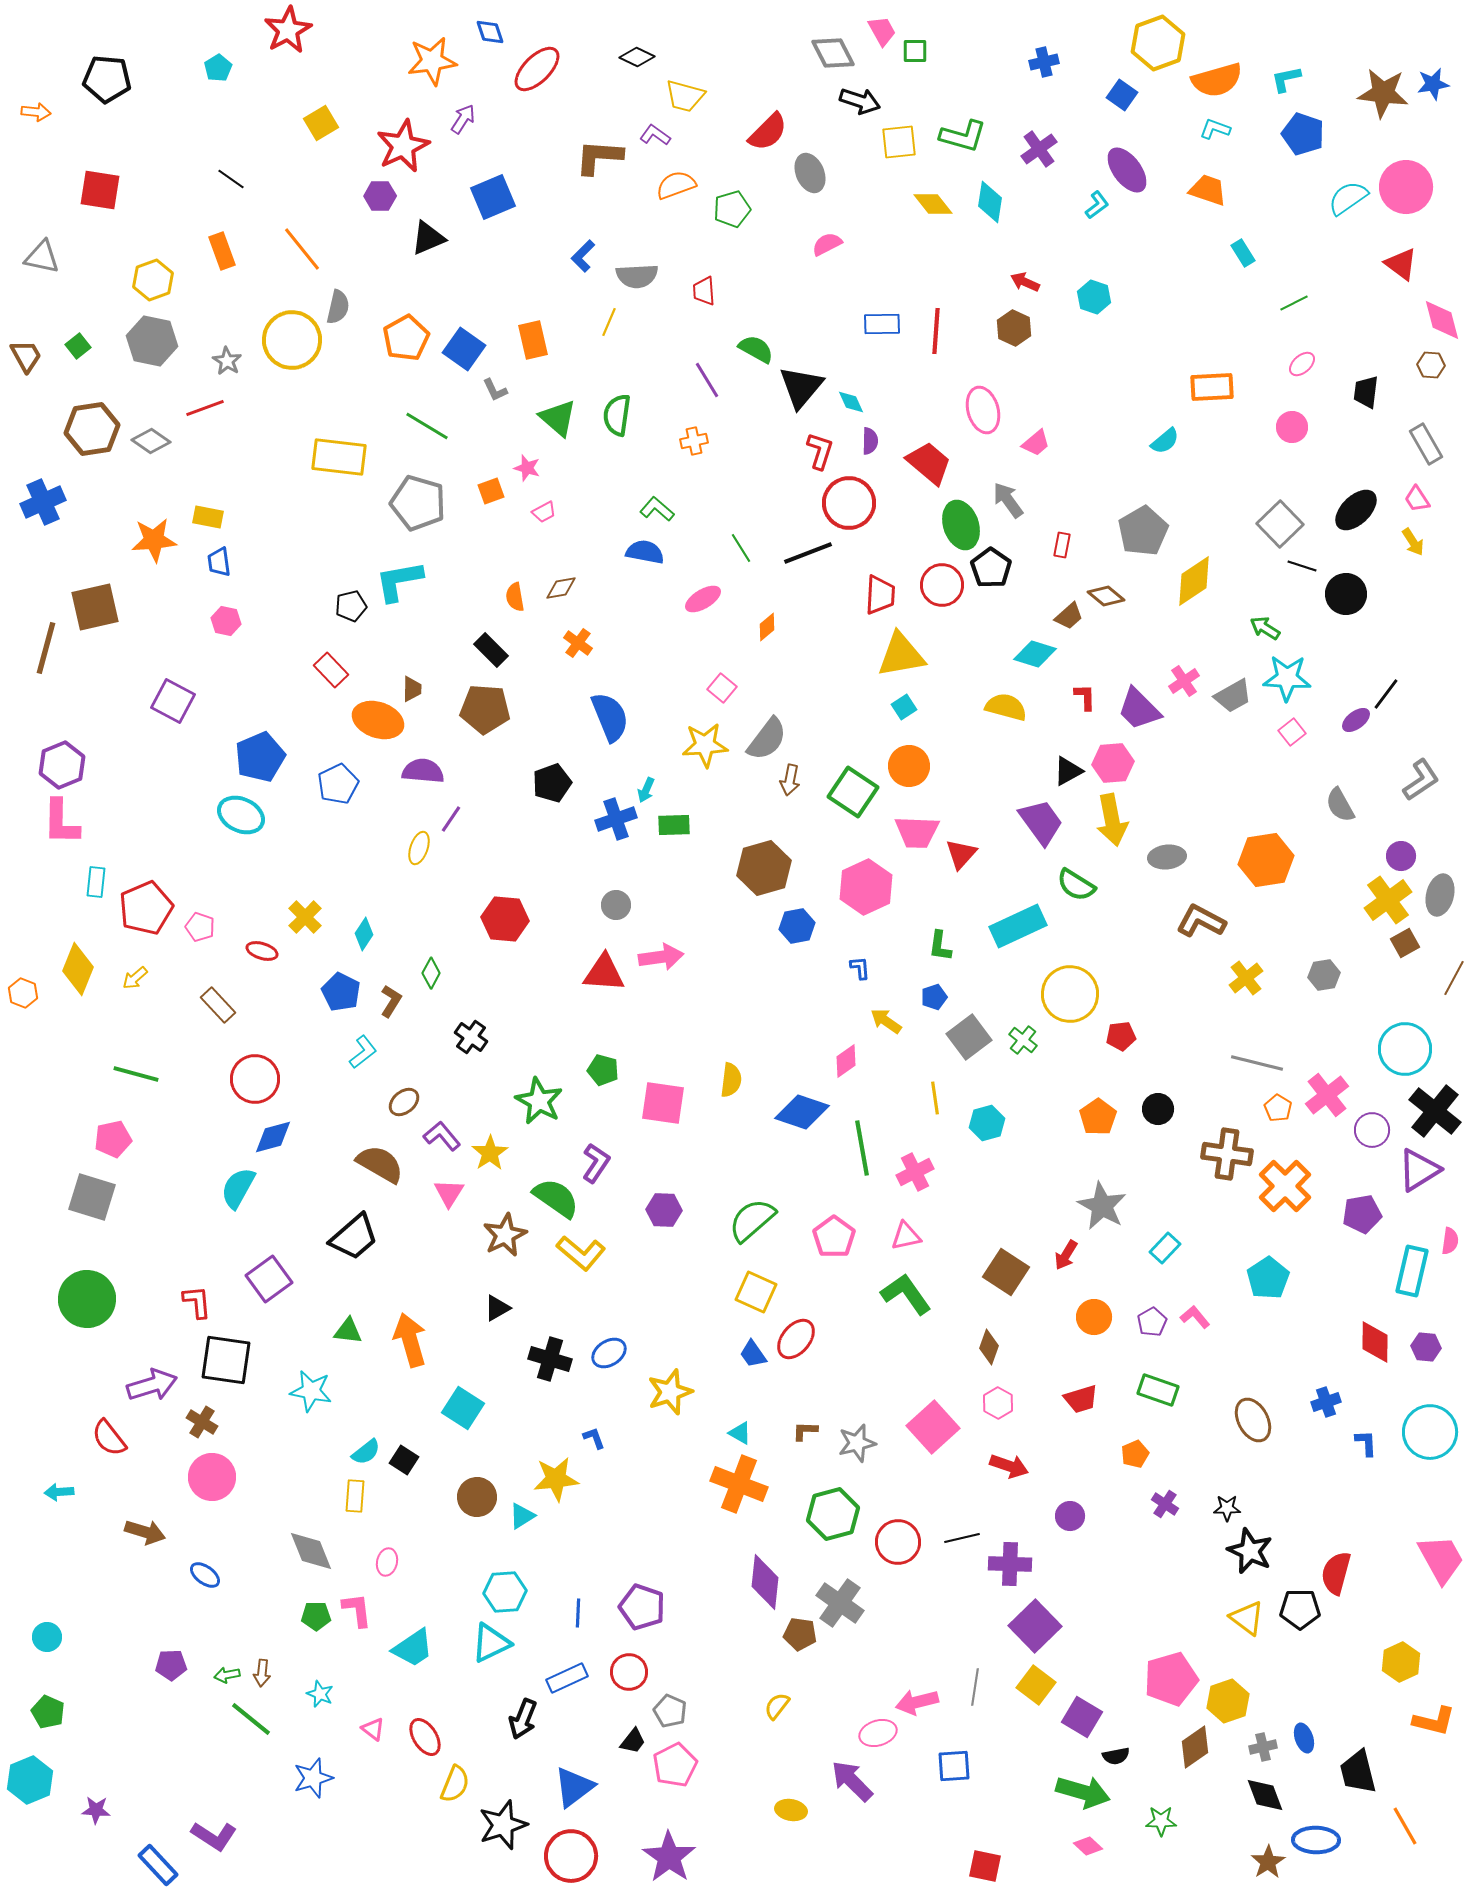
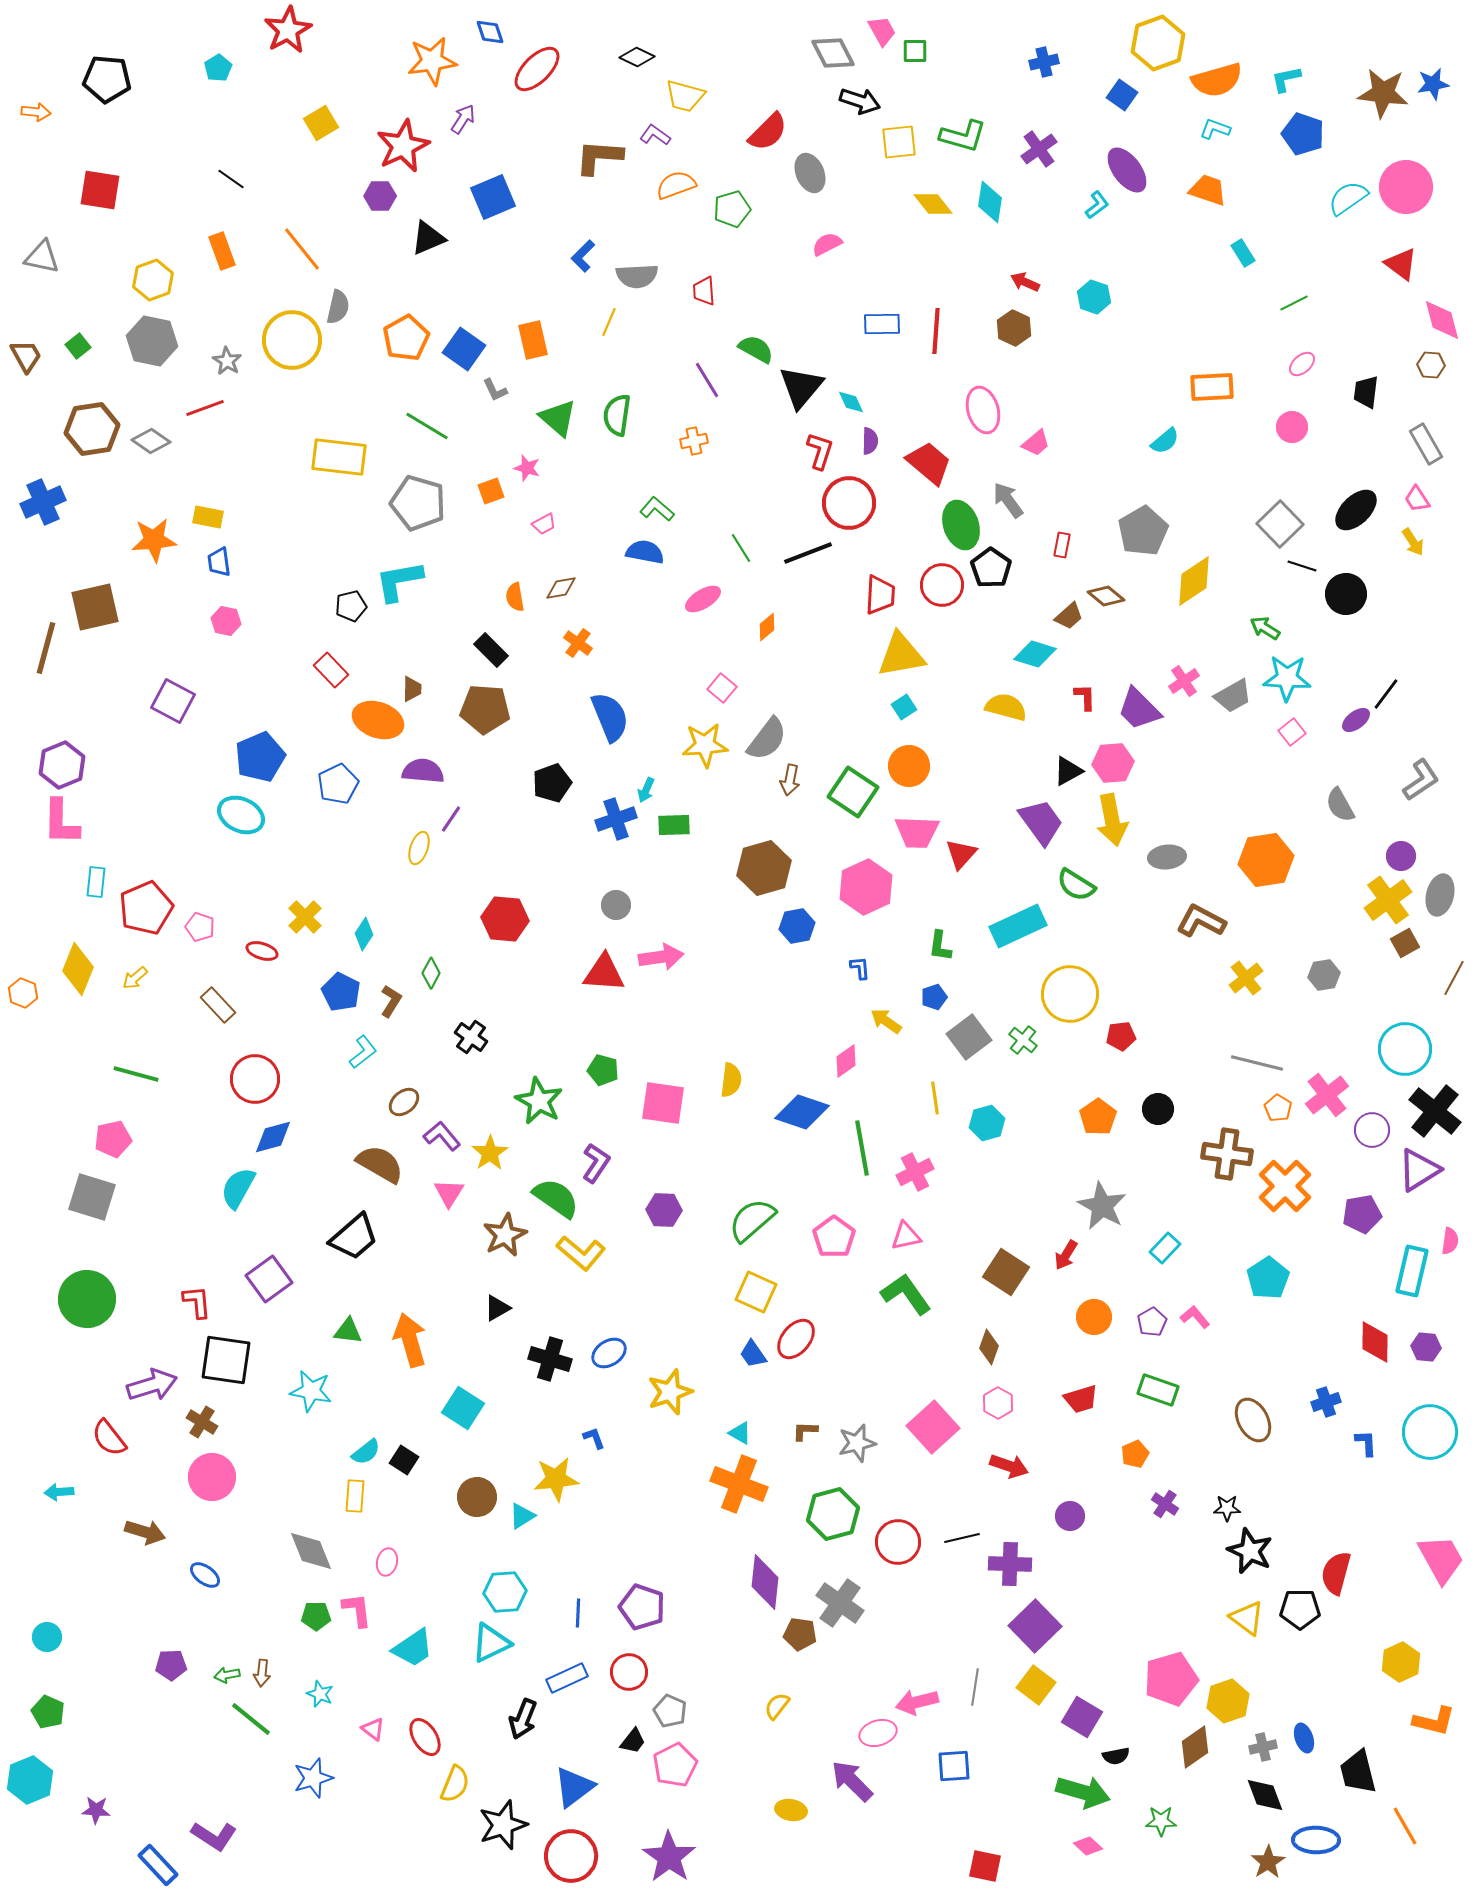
pink trapezoid at (544, 512): moved 12 px down
